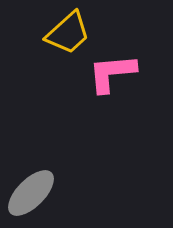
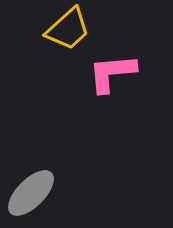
yellow trapezoid: moved 4 px up
